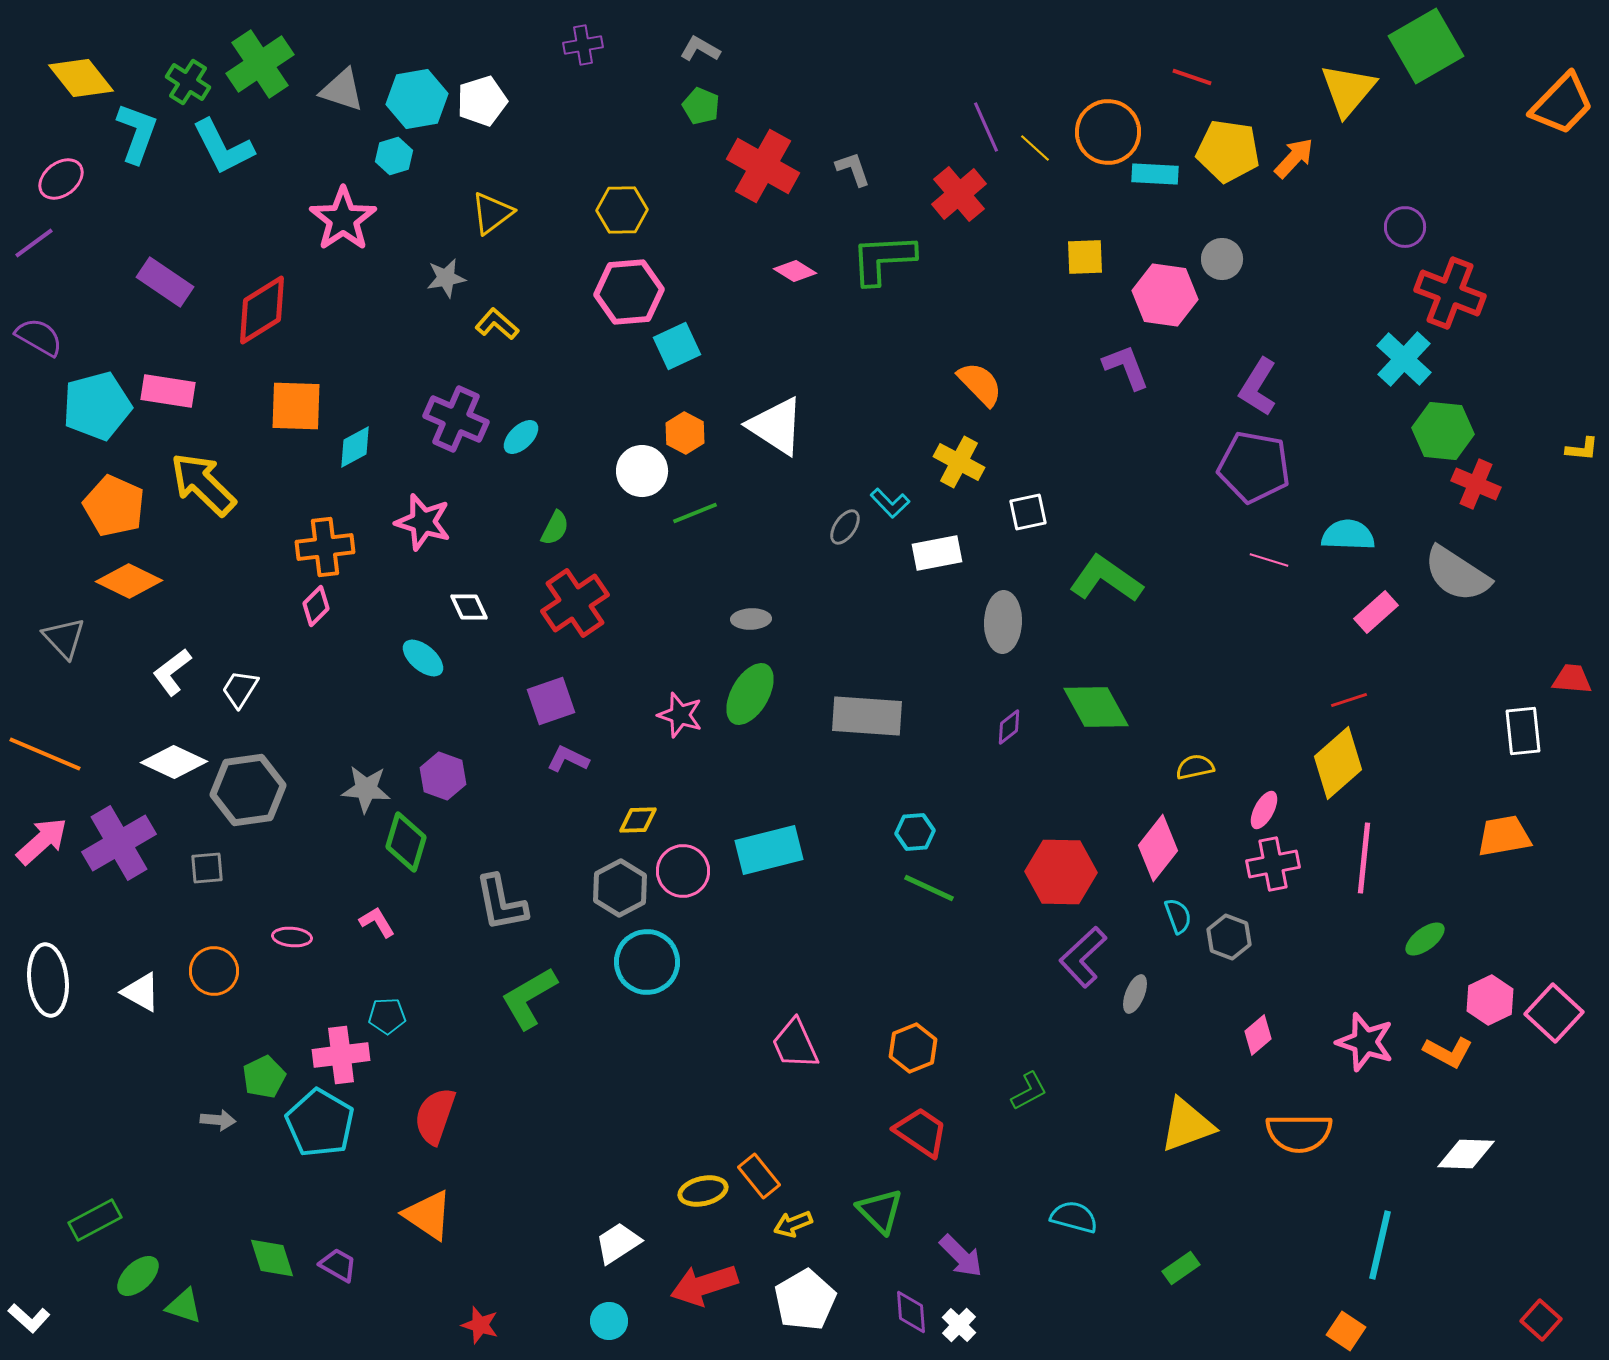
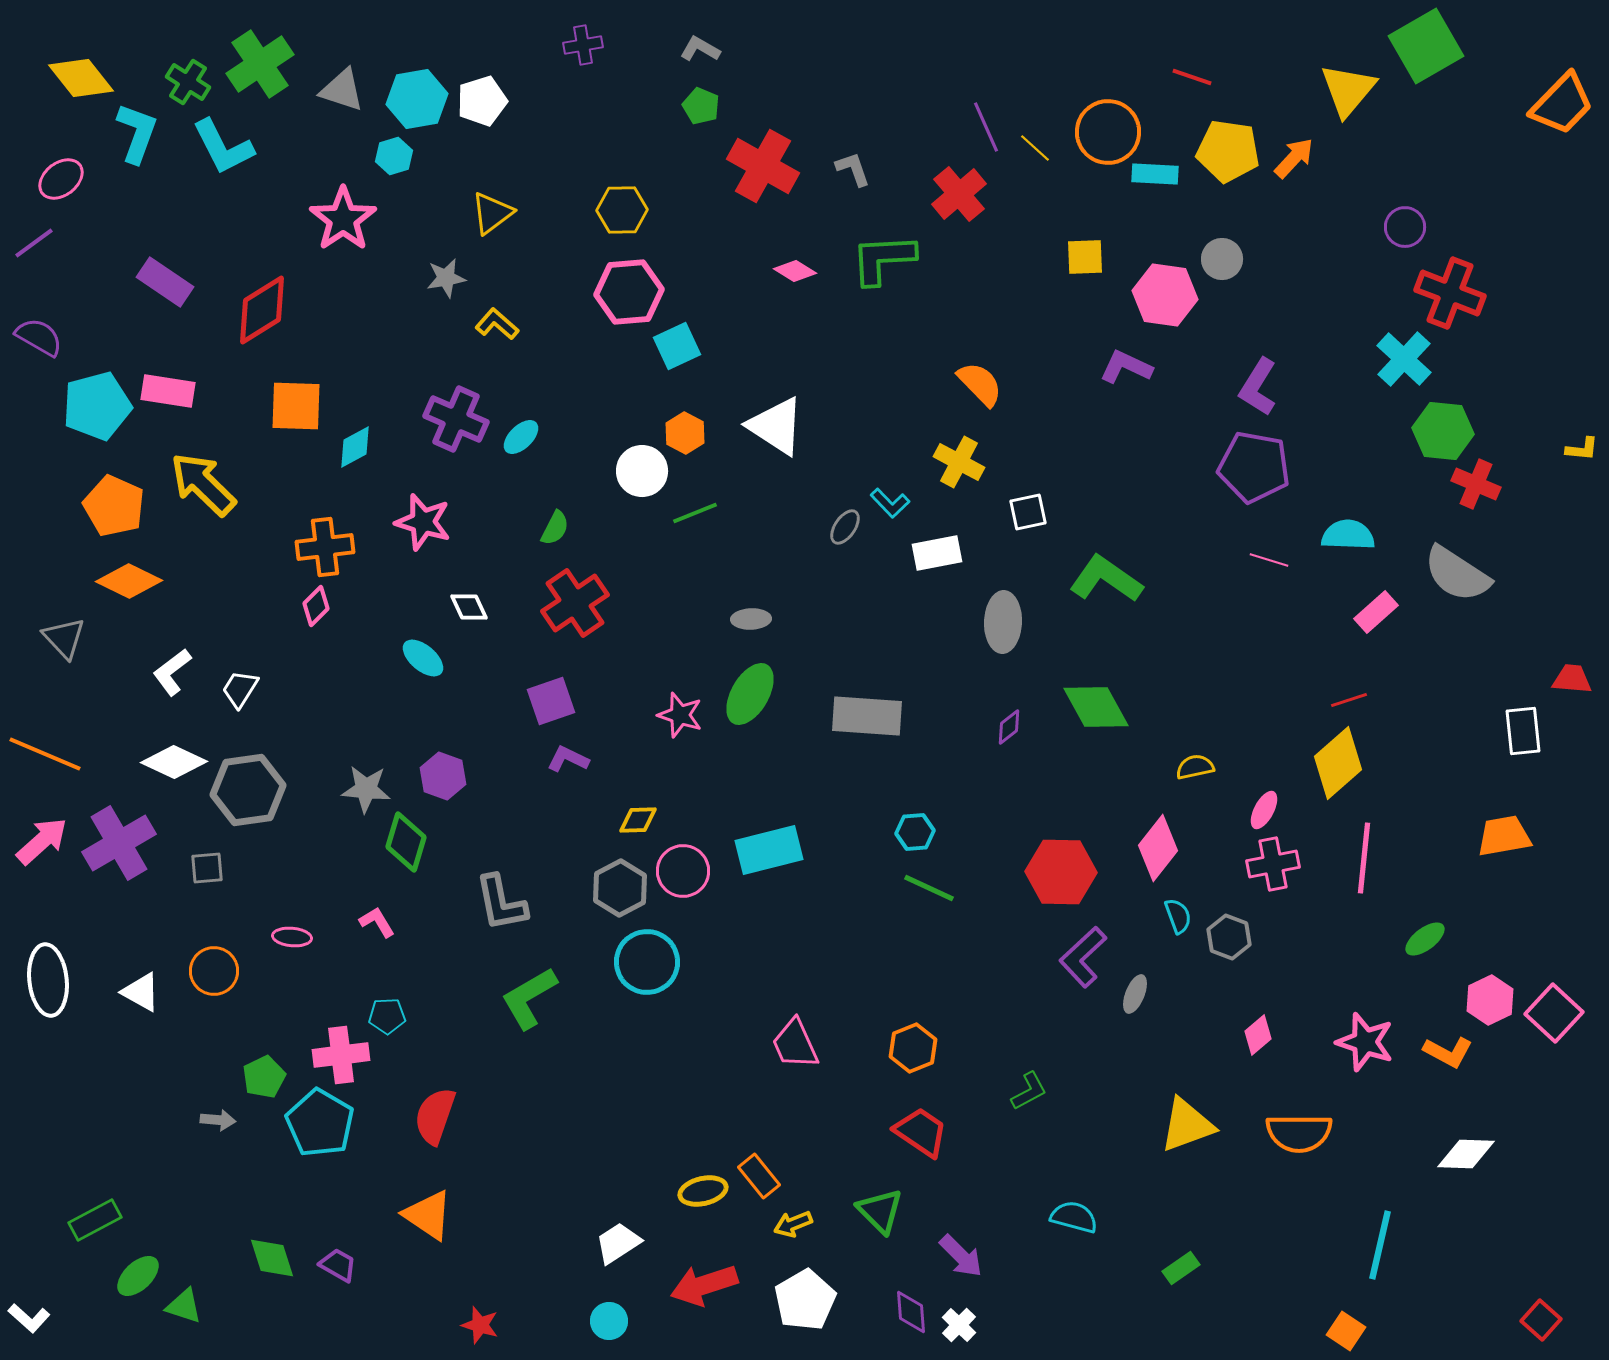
purple L-shape at (1126, 367): rotated 44 degrees counterclockwise
